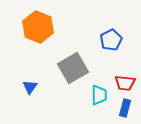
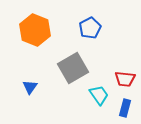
orange hexagon: moved 3 px left, 3 px down
blue pentagon: moved 21 px left, 12 px up
red trapezoid: moved 4 px up
cyan trapezoid: rotated 35 degrees counterclockwise
